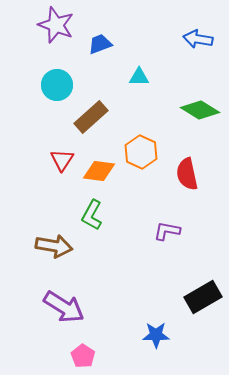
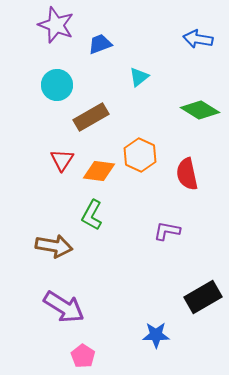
cyan triangle: rotated 40 degrees counterclockwise
brown rectangle: rotated 12 degrees clockwise
orange hexagon: moved 1 px left, 3 px down
